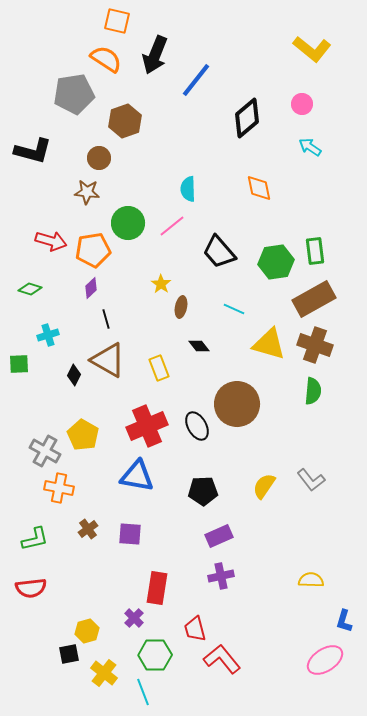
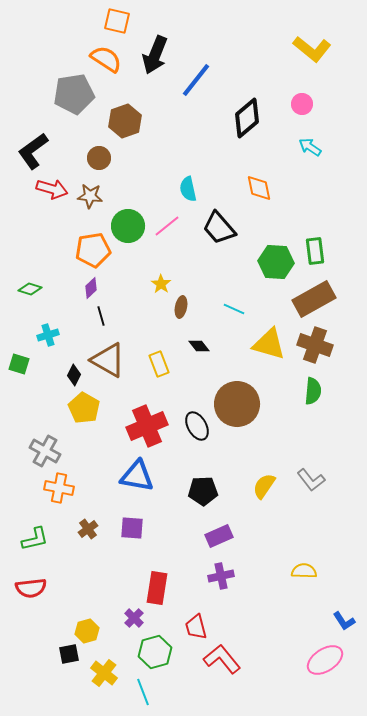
black L-shape at (33, 151): rotated 129 degrees clockwise
cyan semicircle at (188, 189): rotated 10 degrees counterclockwise
brown star at (87, 192): moved 3 px right, 4 px down
green circle at (128, 223): moved 3 px down
pink line at (172, 226): moved 5 px left
red arrow at (51, 241): moved 1 px right, 52 px up
black trapezoid at (219, 252): moved 24 px up
green hexagon at (276, 262): rotated 12 degrees clockwise
black line at (106, 319): moved 5 px left, 3 px up
green square at (19, 364): rotated 20 degrees clockwise
yellow rectangle at (159, 368): moved 4 px up
yellow pentagon at (83, 435): moved 1 px right, 27 px up
purple square at (130, 534): moved 2 px right, 6 px up
yellow semicircle at (311, 580): moved 7 px left, 9 px up
blue L-shape at (344, 621): rotated 50 degrees counterclockwise
red trapezoid at (195, 629): moved 1 px right, 2 px up
green hexagon at (155, 655): moved 3 px up; rotated 16 degrees counterclockwise
